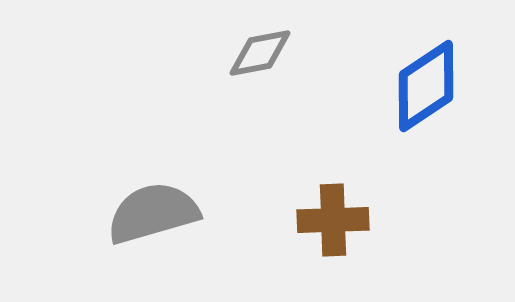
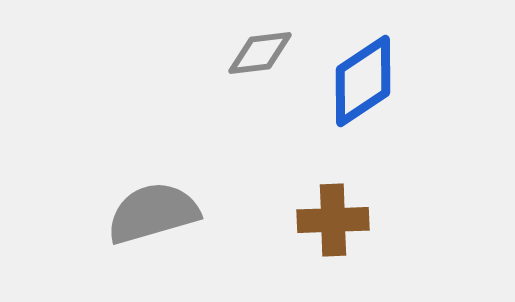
gray diamond: rotated 4 degrees clockwise
blue diamond: moved 63 px left, 5 px up
